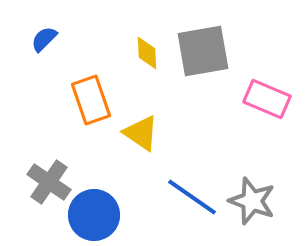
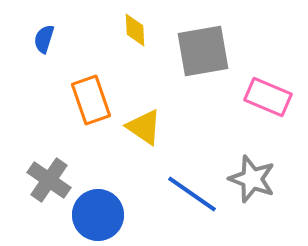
blue semicircle: rotated 28 degrees counterclockwise
yellow diamond: moved 12 px left, 23 px up
pink rectangle: moved 1 px right, 2 px up
yellow triangle: moved 3 px right, 6 px up
gray cross: moved 2 px up
blue line: moved 3 px up
gray star: moved 22 px up
blue circle: moved 4 px right
